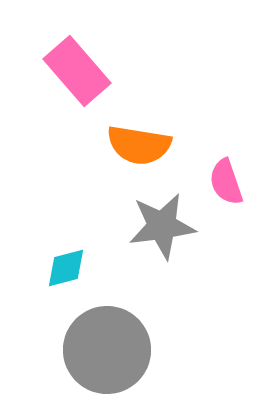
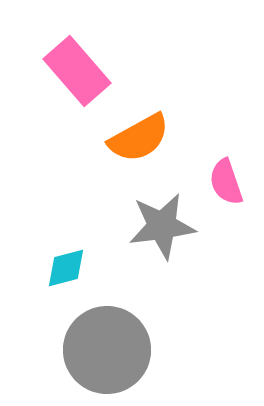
orange semicircle: moved 7 px up; rotated 38 degrees counterclockwise
